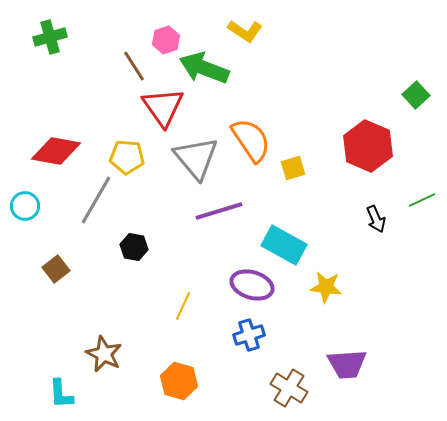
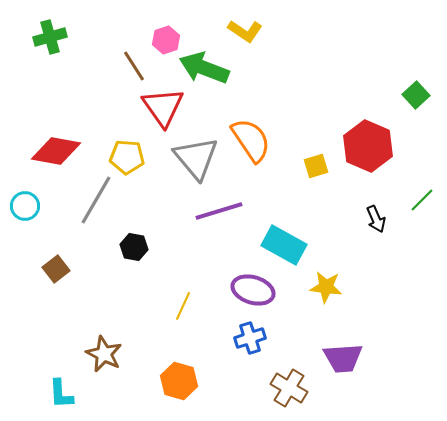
yellow square: moved 23 px right, 2 px up
green line: rotated 20 degrees counterclockwise
purple ellipse: moved 1 px right, 5 px down
blue cross: moved 1 px right, 3 px down
purple trapezoid: moved 4 px left, 6 px up
